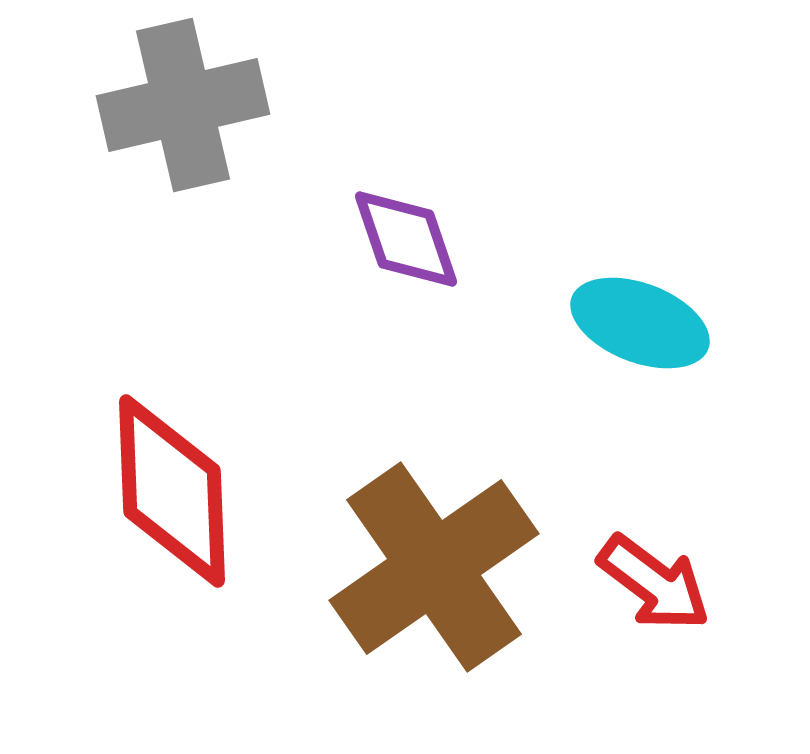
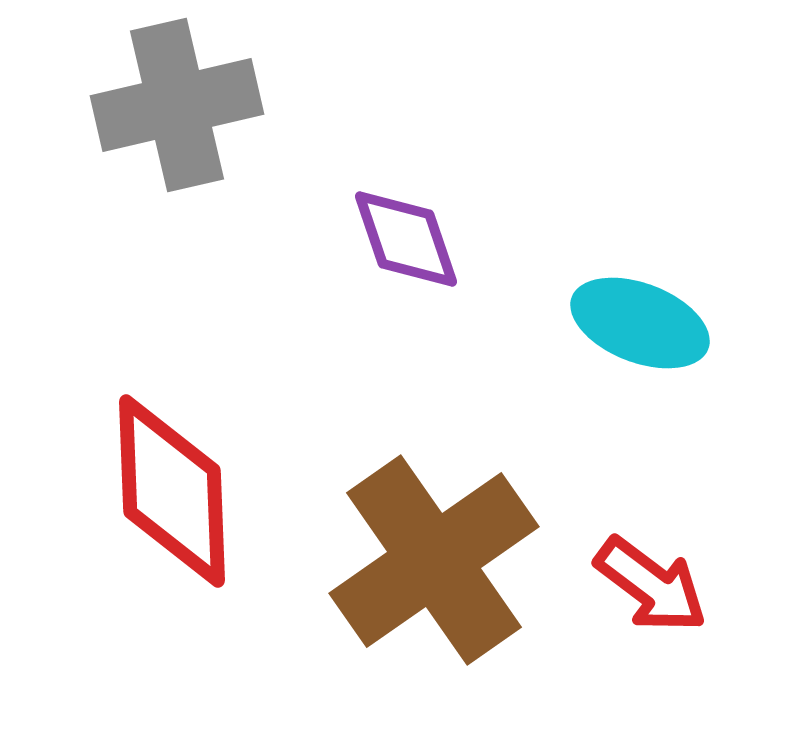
gray cross: moved 6 px left
brown cross: moved 7 px up
red arrow: moved 3 px left, 2 px down
